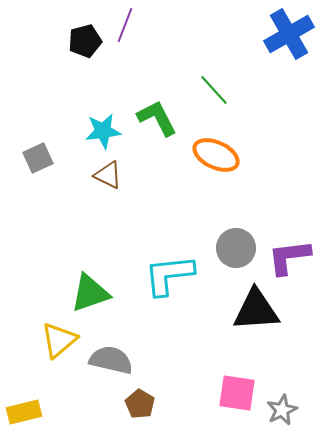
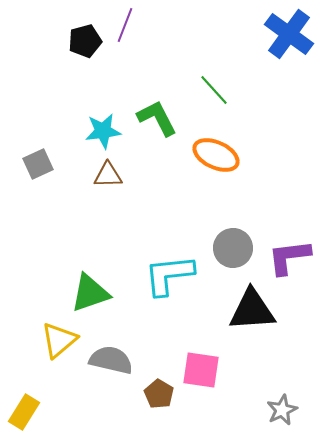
blue cross: rotated 24 degrees counterclockwise
gray square: moved 6 px down
brown triangle: rotated 28 degrees counterclockwise
gray circle: moved 3 px left
black triangle: moved 4 px left
pink square: moved 36 px left, 23 px up
brown pentagon: moved 19 px right, 10 px up
yellow rectangle: rotated 44 degrees counterclockwise
